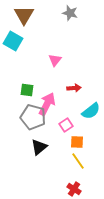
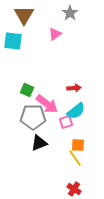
gray star: rotated 21 degrees clockwise
cyan square: rotated 24 degrees counterclockwise
pink triangle: moved 26 px up; rotated 16 degrees clockwise
green square: rotated 16 degrees clockwise
pink arrow: rotated 100 degrees clockwise
cyan semicircle: moved 15 px left
gray pentagon: rotated 15 degrees counterclockwise
pink square: moved 3 px up; rotated 16 degrees clockwise
orange square: moved 1 px right, 3 px down
black triangle: moved 4 px up; rotated 18 degrees clockwise
yellow line: moved 3 px left, 3 px up
